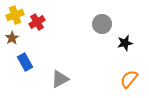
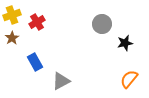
yellow cross: moved 3 px left
blue rectangle: moved 10 px right
gray triangle: moved 1 px right, 2 px down
